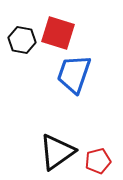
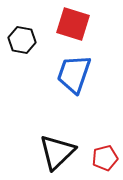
red square: moved 15 px right, 9 px up
black triangle: rotated 9 degrees counterclockwise
red pentagon: moved 7 px right, 3 px up
